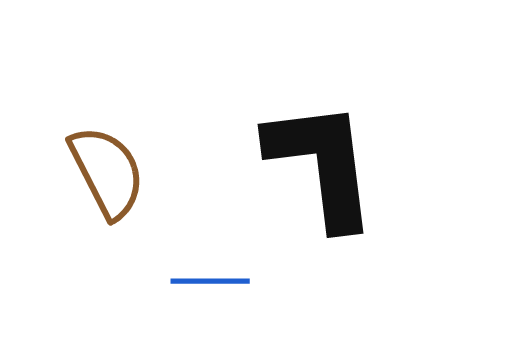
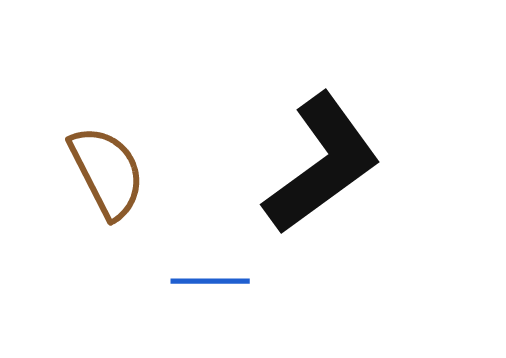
black L-shape: rotated 61 degrees clockwise
